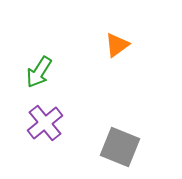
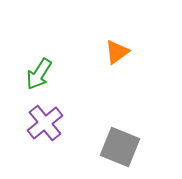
orange triangle: moved 7 px down
green arrow: moved 2 px down
